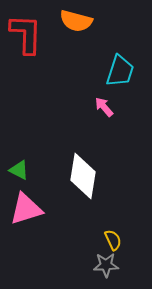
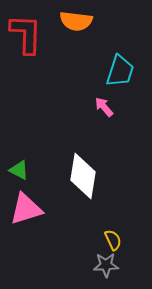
orange semicircle: rotated 8 degrees counterclockwise
